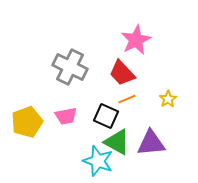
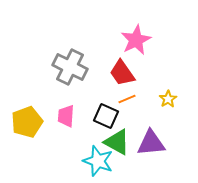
red trapezoid: rotated 8 degrees clockwise
pink trapezoid: rotated 105 degrees clockwise
